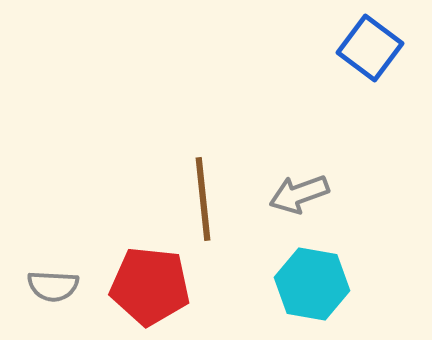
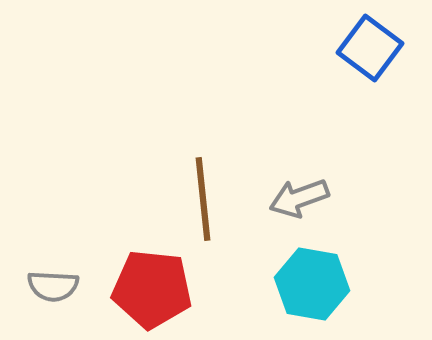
gray arrow: moved 4 px down
red pentagon: moved 2 px right, 3 px down
